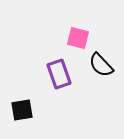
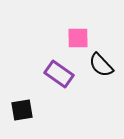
pink square: rotated 15 degrees counterclockwise
purple rectangle: rotated 36 degrees counterclockwise
